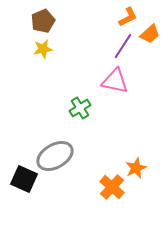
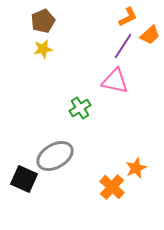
orange trapezoid: moved 1 px down
